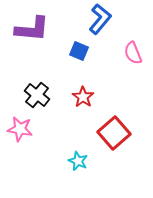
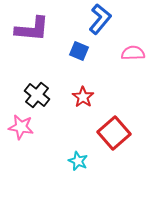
pink semicircle: rotated 110 degrees clockwise
pink star: moved 1 px right, 2 px up
